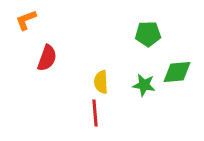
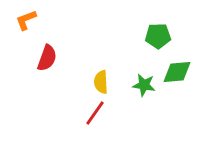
green pentagon: moved 10 px right, 2 px down
red line: rotated 40 degrees clockwise
